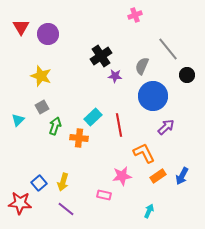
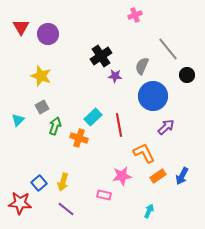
orange cross: rotated 12 degrees clockwise
